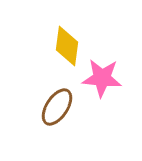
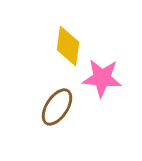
yellow diamond: moved 1 px right
